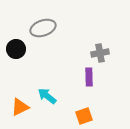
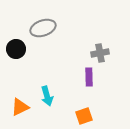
cyan arrow: rotated 144 degrees counterclockwise
